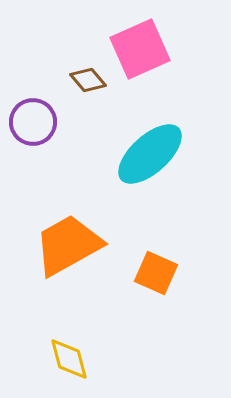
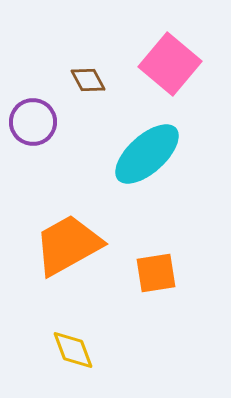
pink square: moved 30 px right, 15 px down; rotated 26 degrees counterclockwise
brown diamond: rotated 12 degrees clockwise
cyan ellipse: moved 3 px left
orange square: rotated 33 degrees counterclockwise
yellow diamond: moved 4 px right, 9 px up; rotated 6 degrees counterclockwise
